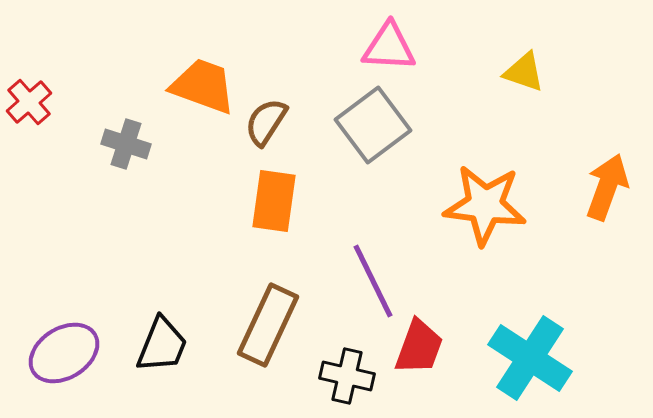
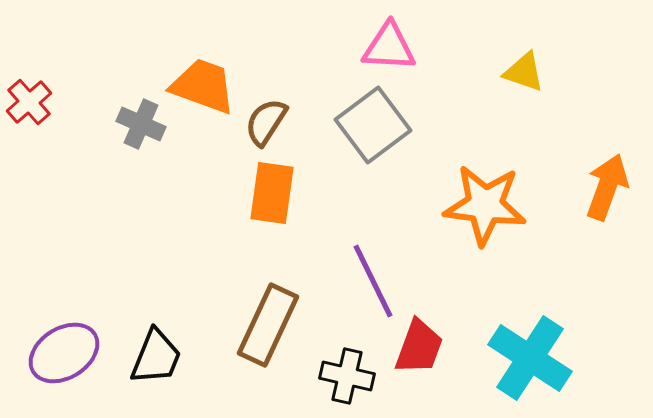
gray cross: moved 15 px right, 20 px up; rotated 6 degrees clockwise
orange rectangle: moved 2 px left, 8 px up
black trapezoid: moved 6 px left, 12 px down
